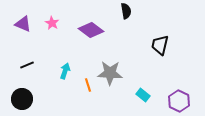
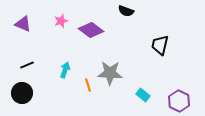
black semicircle: rotated 119 degrees clockwise
pink star: moved 9 px right, 2 px up; rotated 24 degrees clockwise
cyan arrow: moved 1 px up
black circle: moved 6 px up
